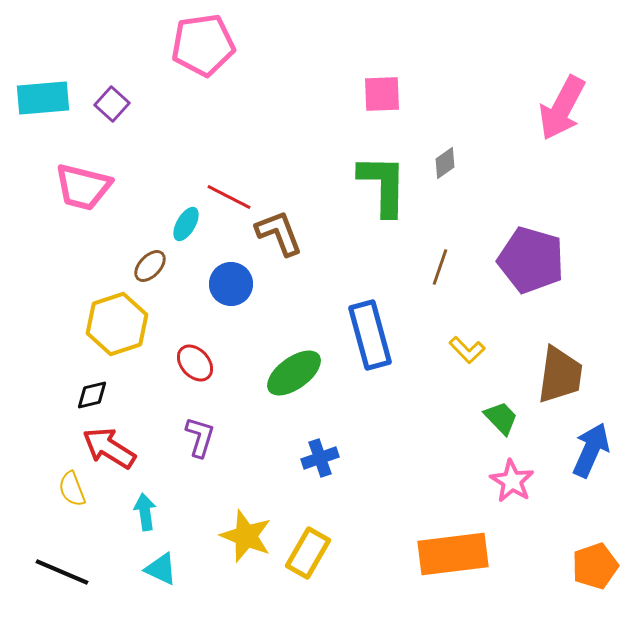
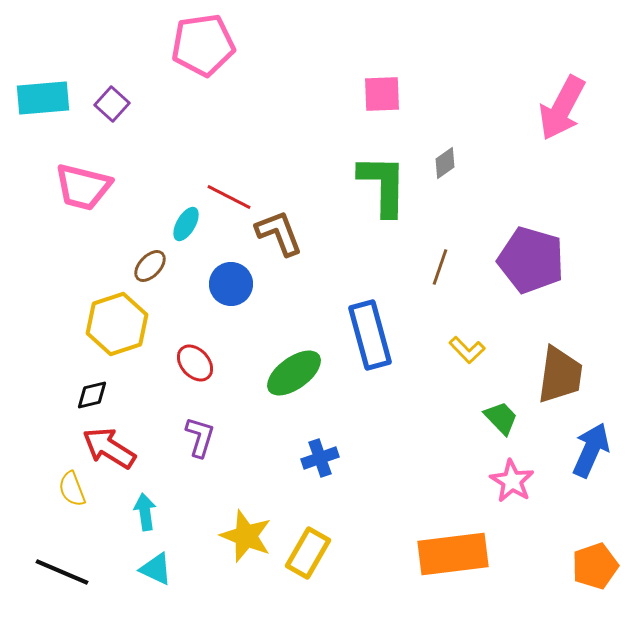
cyan triangle: moved 5 px left
